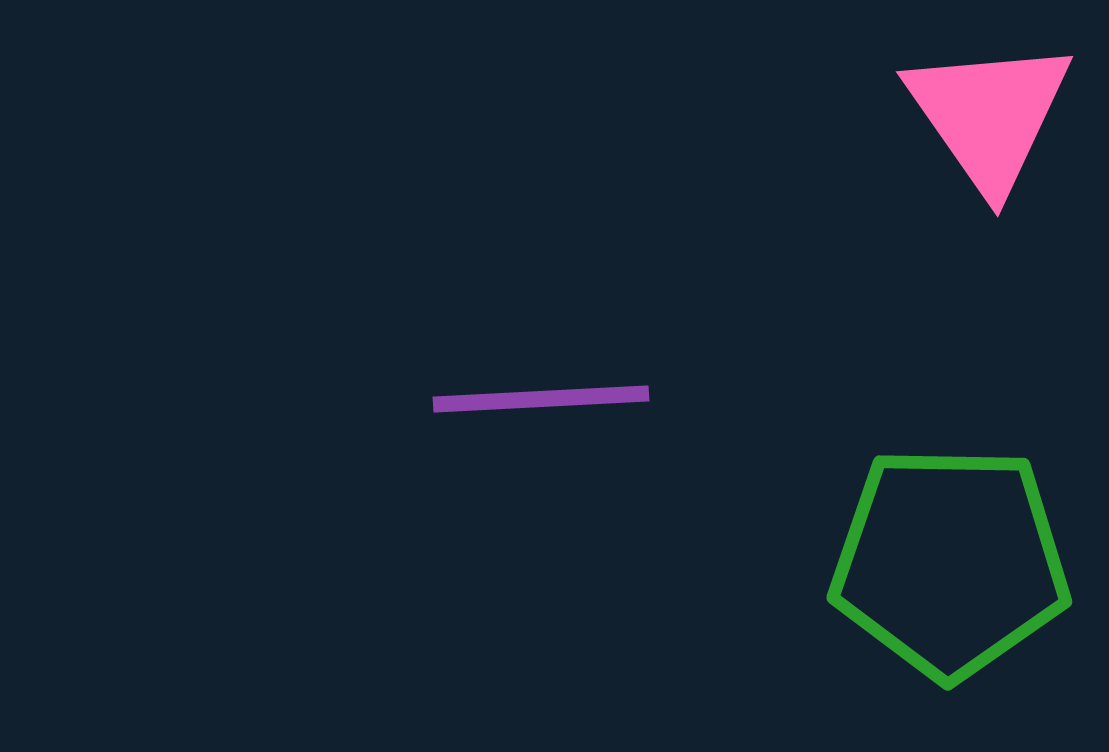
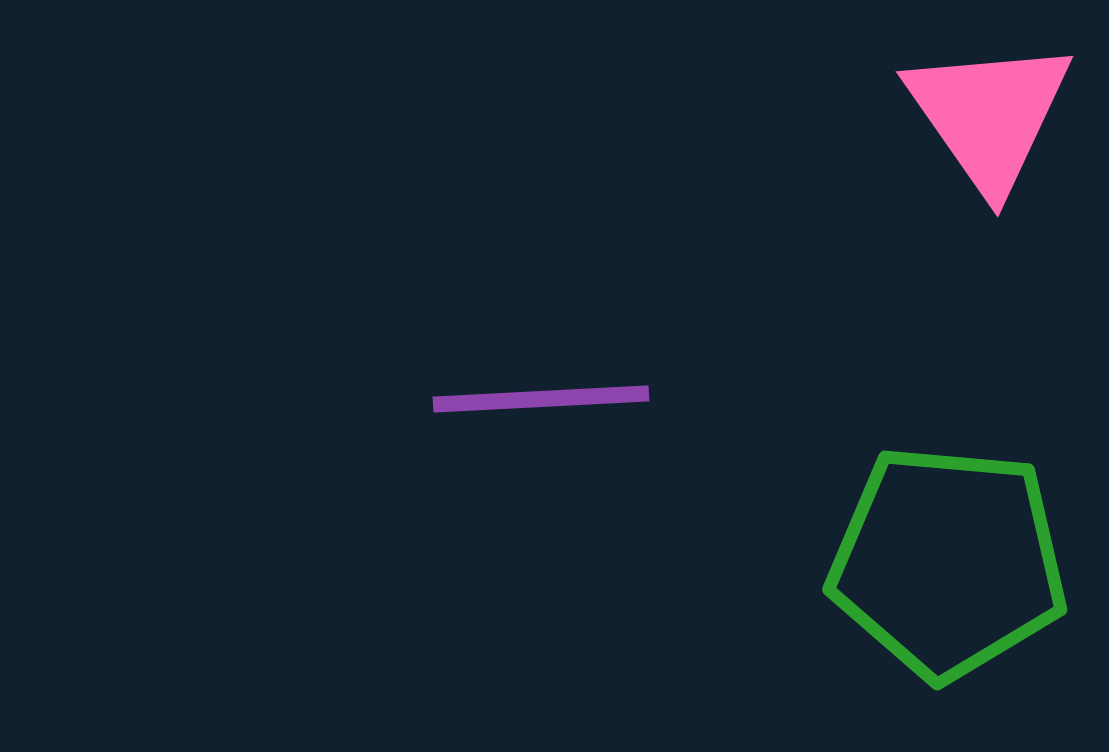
green pentagon: moved 2 px left; rotated 4 degrees clockwise
